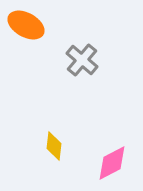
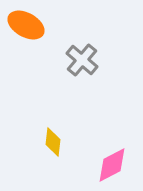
yellow diamond: moved 1 px left, 4 px up
pink diamond: moved 2 px down
